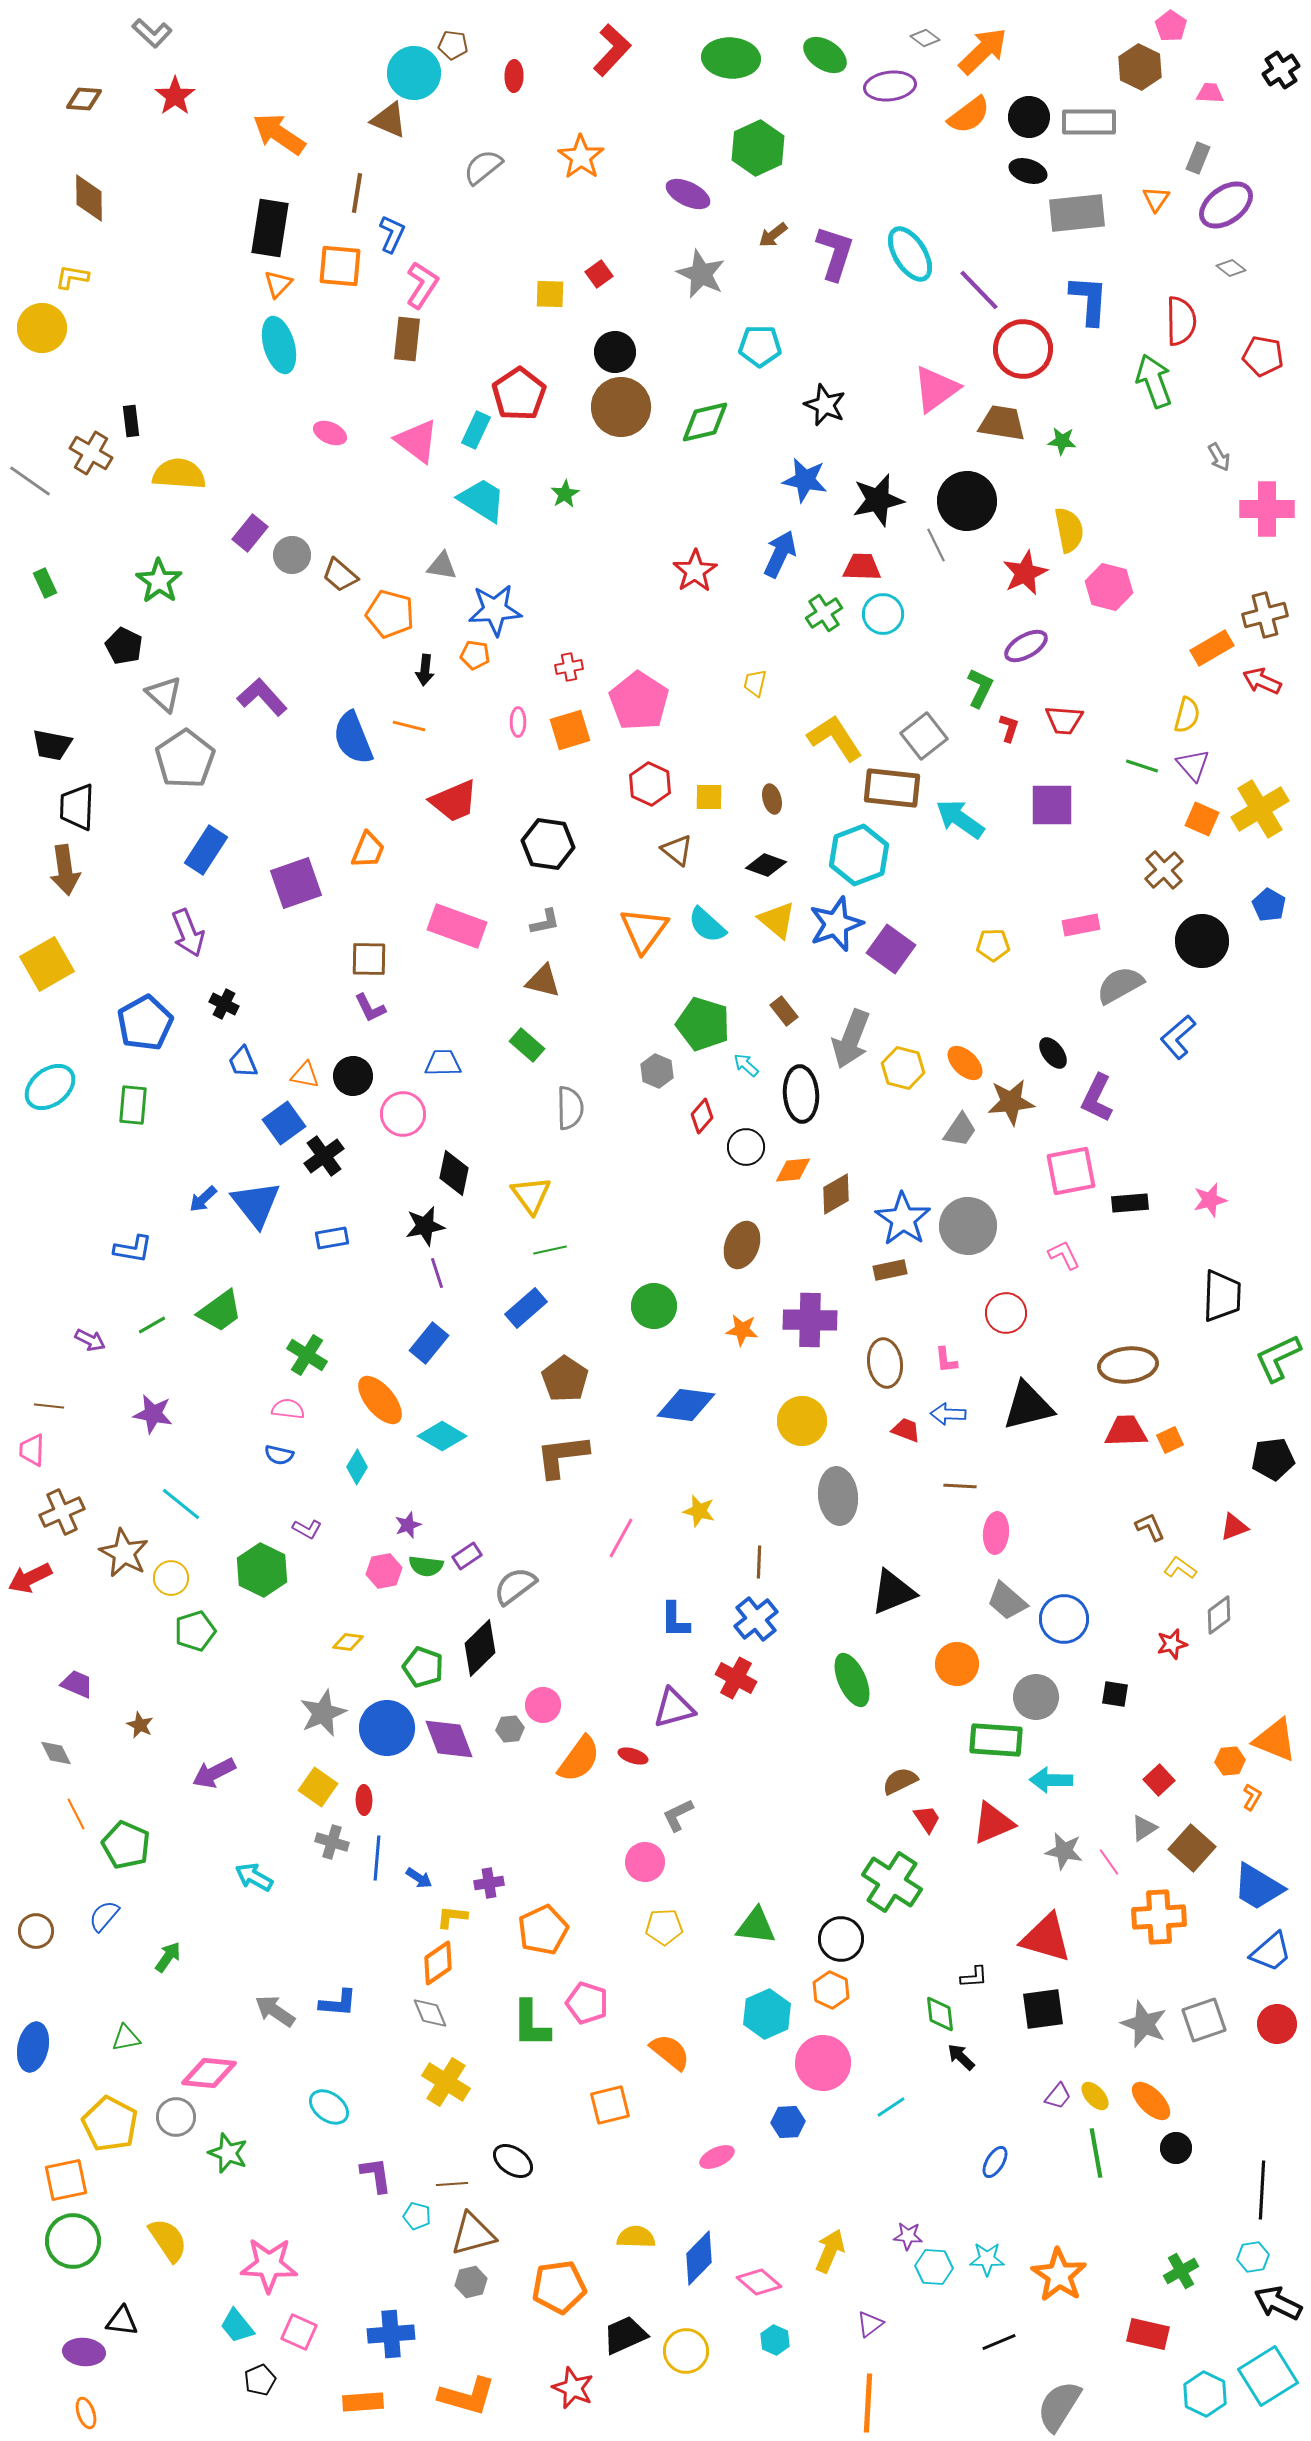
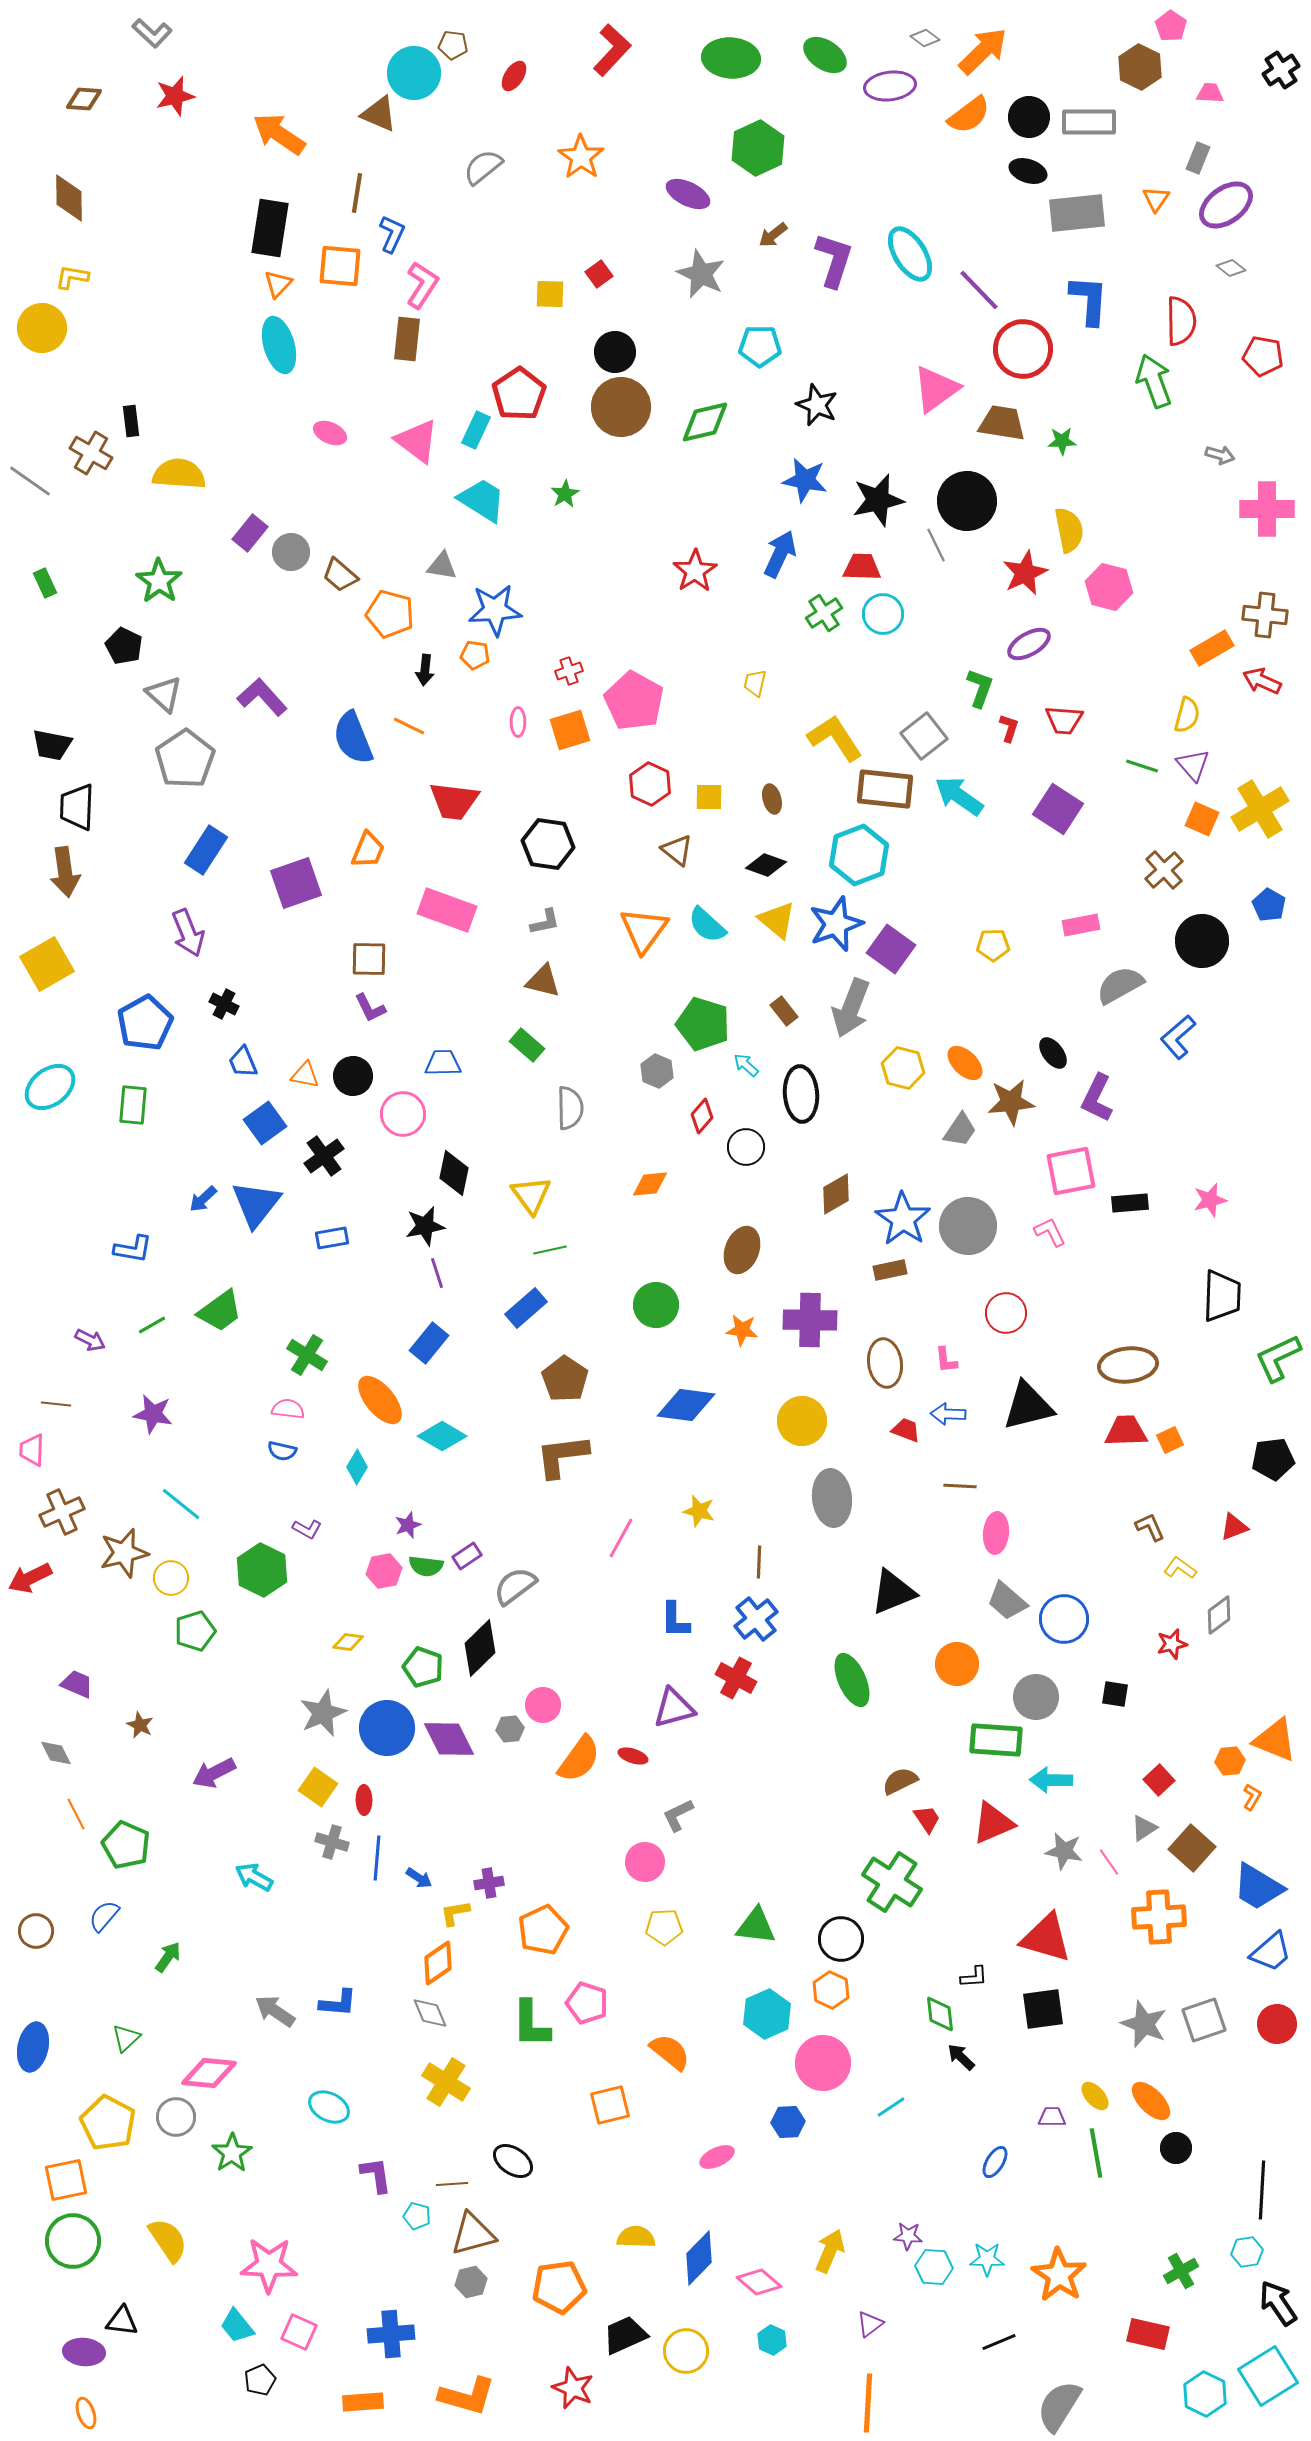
red ellipse at (514, 76): rotated 32 degrees clockwise
red star at (175, 96): rotated 21 degrees clockwise
brown triangle at (389, 120): moved 10 px left, 6 px up
brown diamond at (89, 198): moved 20 px left
purple L-shape at (835, 253): moved 1 px left, 7 px down
black star at (825, 405): moved 8 px left
green star at (1062, 441): rotated 8 degrees counterclockwise
gray arrow at (1219, 457): moved 1 px right, 2 px up; rotated 44 degrees counterclockwise
gray circle at (292, 555): moved 1 px left, 3 px up
brown cross at (1265, 615): rotated 21 degrees clockwise
purple ellipse at (1026, 646): moved 3 px right, 2 px up
red cross at (569, 667): moved 4 px down; rotated 8 degrees counterclockwise
green L-shape at (980, 688): rotated 6 degrees counterclockwise
pink pentagon at (639, 701): moved 5 px left; rotated 4 degrees counterclockwise
orange line at (409, 726): rotated 12 degrees clockwise
brown rectangle at (892, 788): moved 7 px left, 1 px down
red trapezoid at (454, 801): rotated 30 degrees clockwise
purple square at (1052, 805): moved 6 px right, 4 px down; rotated 33 degrees clockwise
cyan arrow at (960, 819): moved 1 px left, 23 px up
brown arrow at (65, 870): moved 2 px down
pink rectangle at (457, 926): moved 10 px left, 16 px up
gray arrow at (851, 1039): moved 31 px up
blue square at (284, 1123): moved 19 px left
orange diamond at (793, 1170): moved 143 px left, 14 px down
blue triangle at (256, 1204): rotated 16 degrees clockwise
brown ellipse at (742, 1245): moved 5 px down
pink L-shape at (1064, 1255): moved 14 px left, 23 px up
green circle at (654, 1306): moved 2 px right, 1 px up
brown line at (49, 1406): moved 7 px right, 2 px up
blue semicircle at (279, 1455): moved 3 px right, 4 px up
gray ellipse at (838, 1496): moved 6 px left, 2 px down
brown star at (124, 1553): rotated 30 degrees clockwise
purple diamond at (449, 1739): rotated 6 degrees counterclockwise
yellow L-shape at (452, 1917): moved 3 px right, 4 px up; rotated 16 degrees counterclockwise
green triangle at (126, 2038): rotated 32 degrees counterclockwise
purple trapezoid at (1058, 2096): moved 6 px left, 21 px down; rotated 128 degrees counterclockwise
cyan ellipse at (329, 2107): rotated 9 degrees counterclockwise
yellow pentagon at (110, 2124): moved 2 px left, 1 px up
green star at (228, 2153): moved 4 px right; rotated 18 degrees clockwise
cyan hexagon at (1253, 2257): moved 6 px left, 5 px up
black arrow at (1278, 2303): rotated 30 degrees clockwise
cyan hexagon at (775, 2340): moved 3 px left
